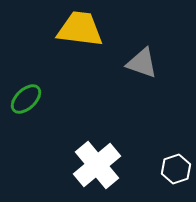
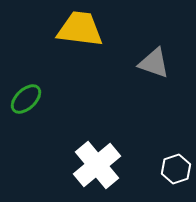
gray triangle: moved 12 px right
